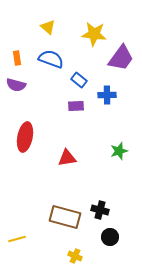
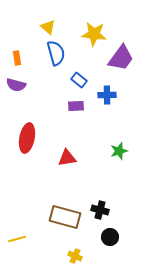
blue semicircle: moved 5 px right, 6 px up; rotated 55 degrees clockwise
red ellipse: moved 2 px right, 1 px down
